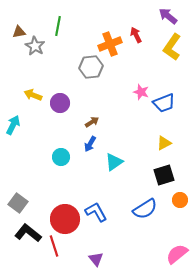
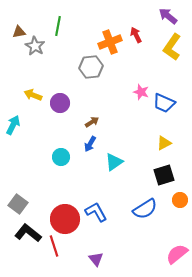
orange cross: moved 2 px up
blue trapezoid: rotated 45 degrees clockwise
gray square: moved 1 px down
